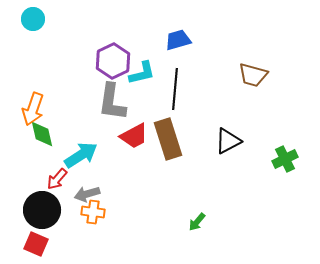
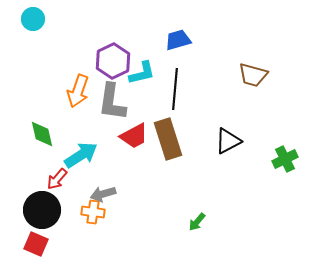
orange arrow: moved 45 px right, 18 px up
gray arrow: moved 16 px right
